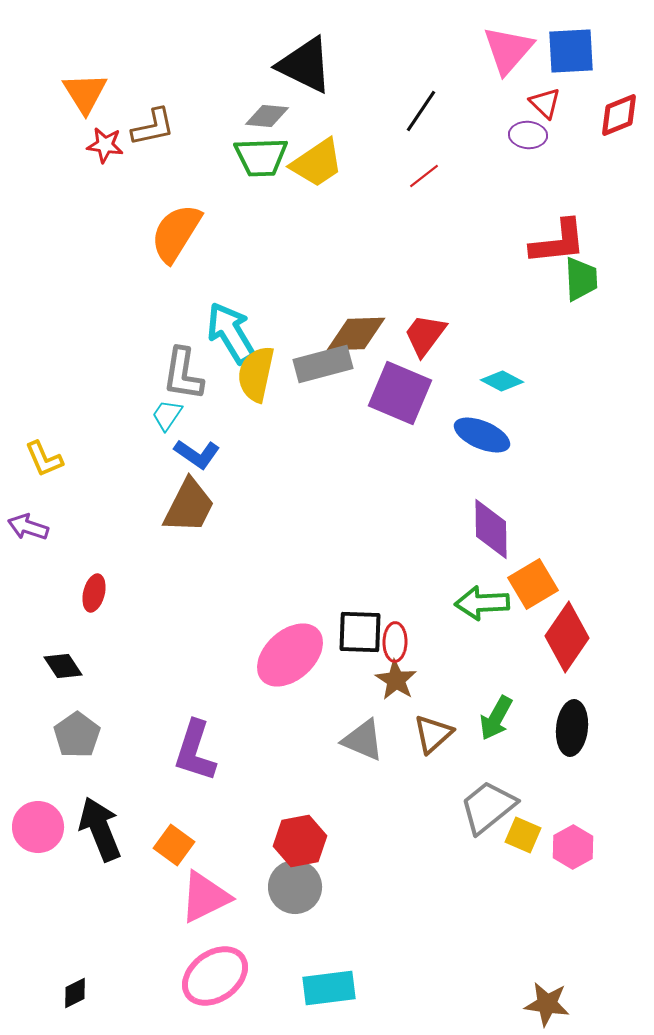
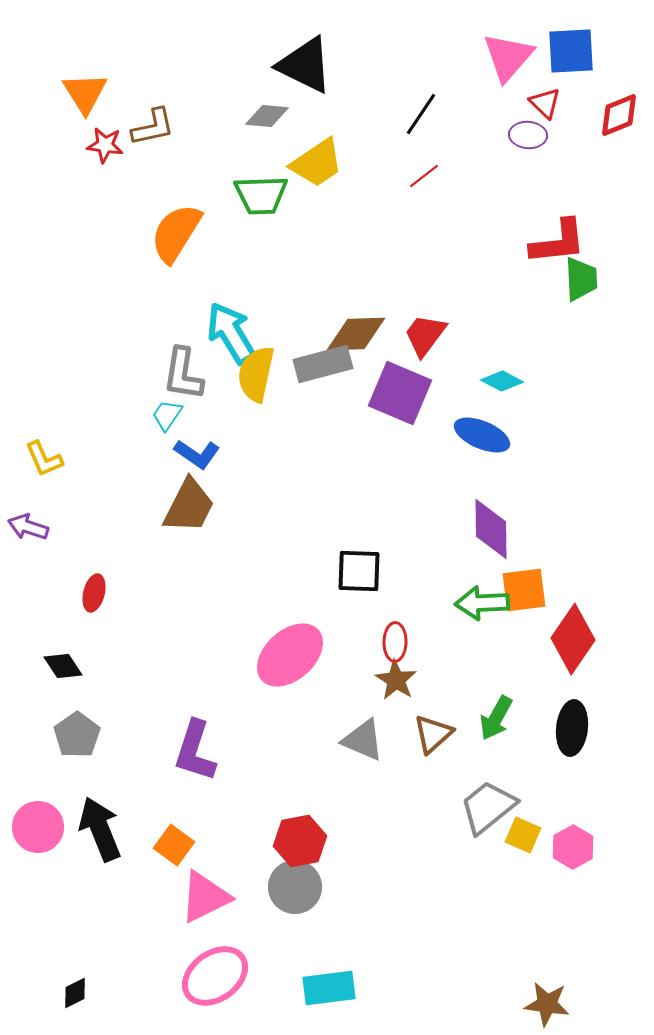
pink triangle at (508, 50): moved 7 px down
black line at (421, 111): moved 3 px down
green trapezoid at (261, 157): moved 38 px down
orange square at (533, 584): moved 9 px left, 6 px down; rotated 24 degrees clockwise
black square at (360, 632): moved 1 px left, 61 px up
red diamond at (567, 637): moved 6 px right, 2 px down
